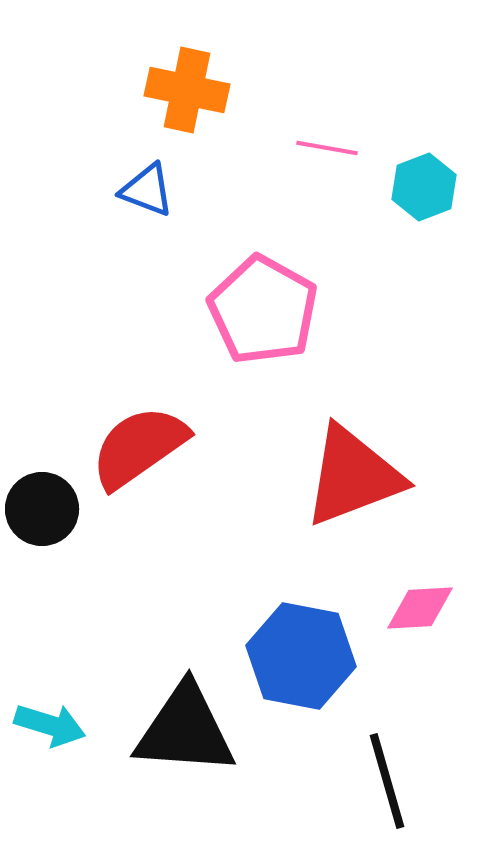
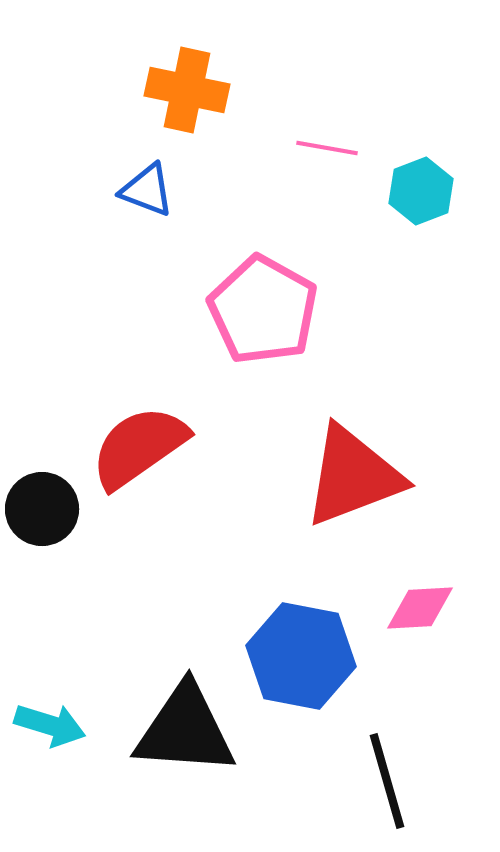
cyan hexagon: moved 3 px left, 4 px down
